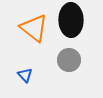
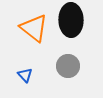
gray circle: moved 1 px left, 6 px down
